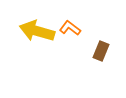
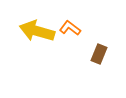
brown rectangle: moved 2 px left, 3 px down
